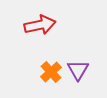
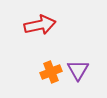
orange cross: rotated 20 degrees clockwise
